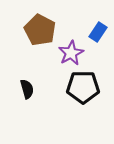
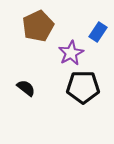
brown pentagon: moved 2 px left, 4 px up; rotated 20 degrees clockwise
black semicircle: moved 1 px left, 1 px up; rotated 36 degrees counterclockwise
